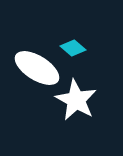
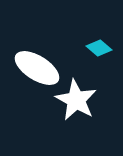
cyan diamond: moved 26 px right
